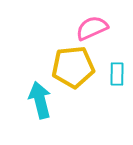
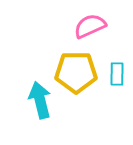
pink semicircle: moved 2 px left, 2 px up
yellow pentagon: moved 3 px right, 5 px down; rotated 6 degrees clockwise
